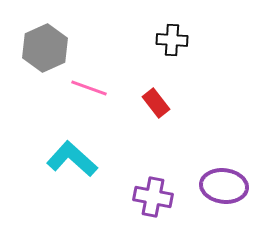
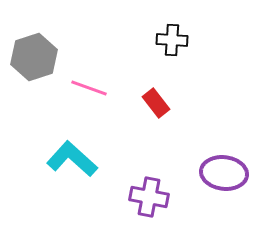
gray hexagon: moved 11 px left, 9 px down; rotated 6 degrees clockwise
purple ellipse: moved 13 px up
purple cross: moved 4 px left
